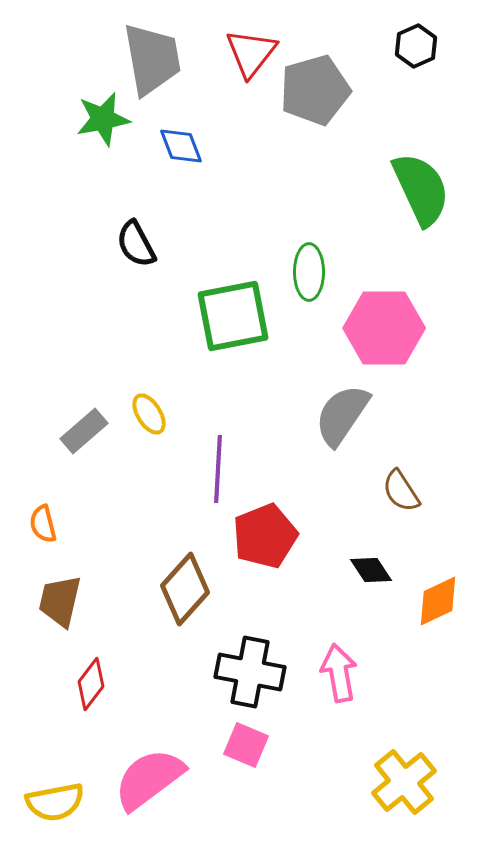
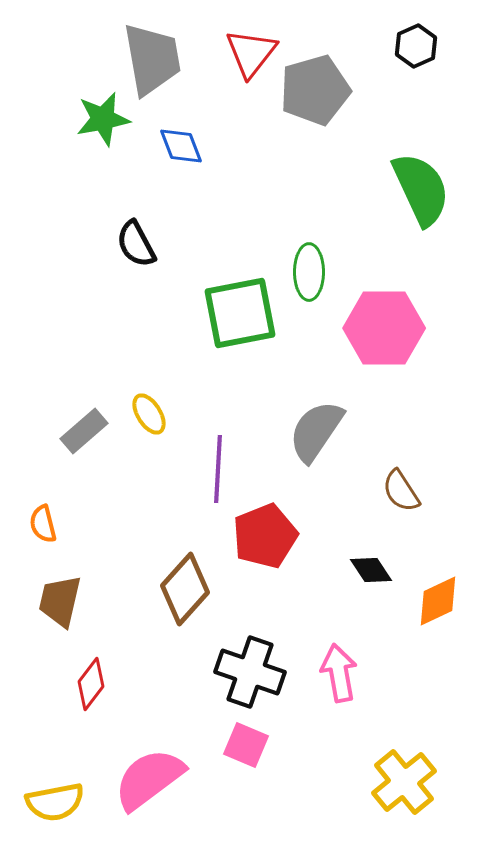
green square: moved 7 px right, 3 px up
gray semicircle: moved 26 px left, 16 px down
black cross: rotated 8 degrees clockwise
